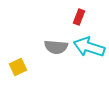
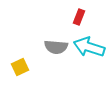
yellow square: moved 2 px right
